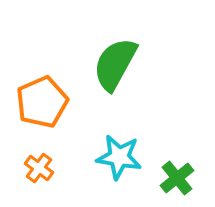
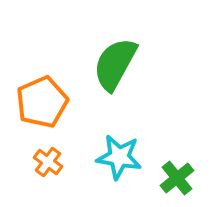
orange cross: moved 9 px right, 6 px up
